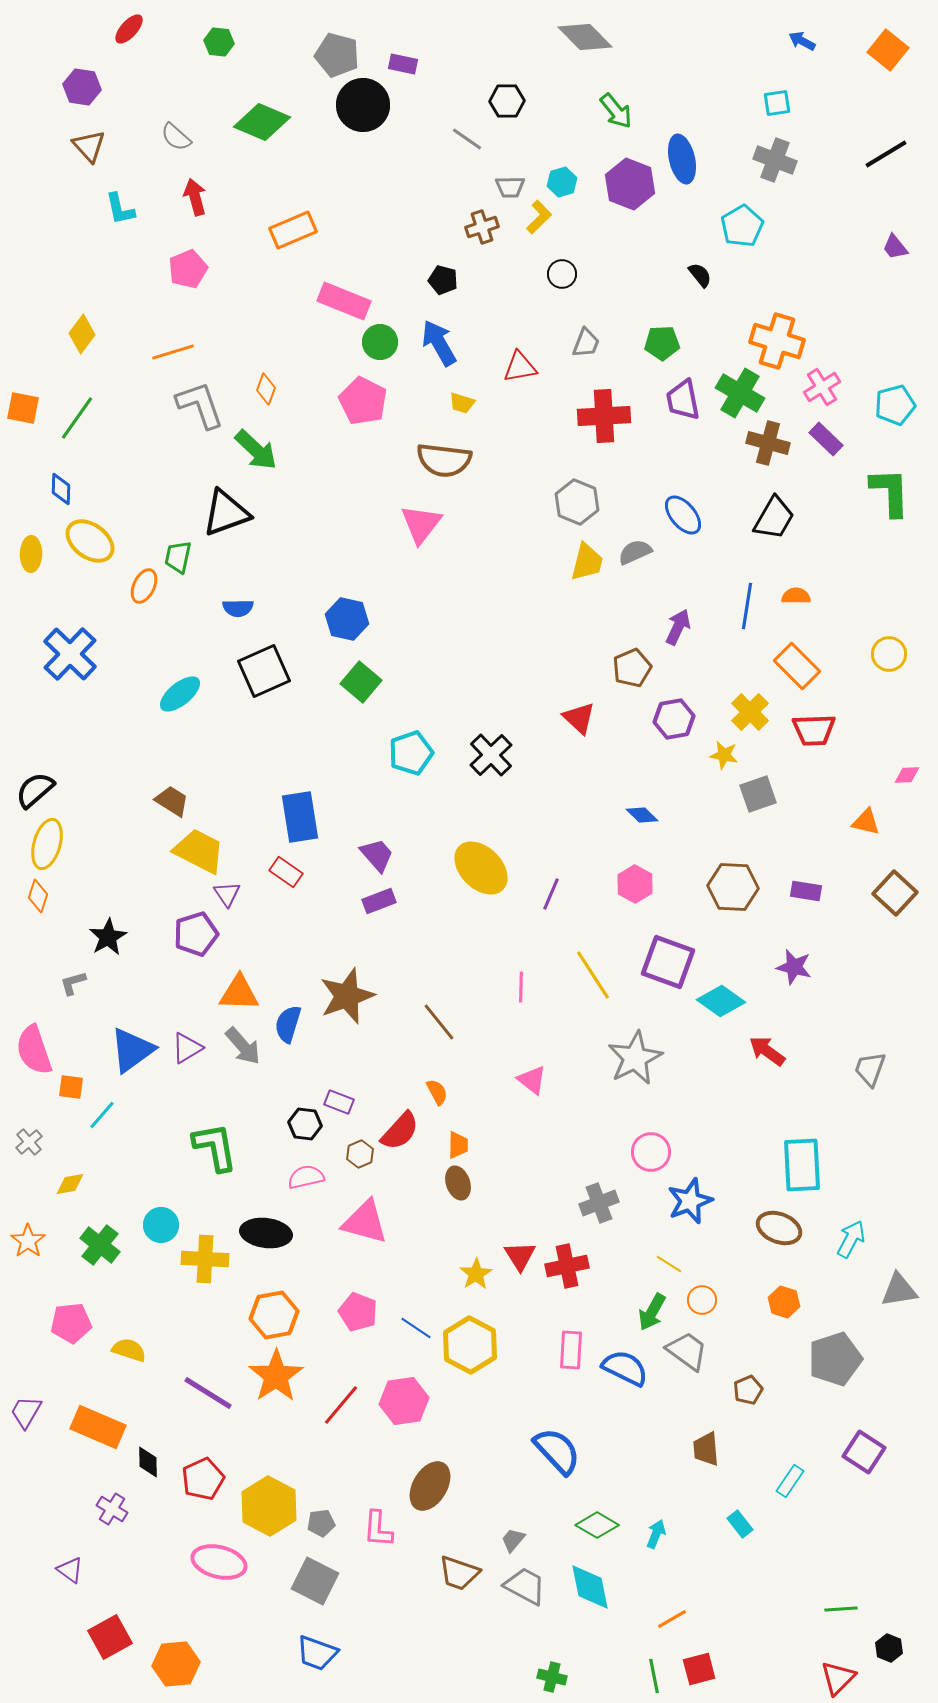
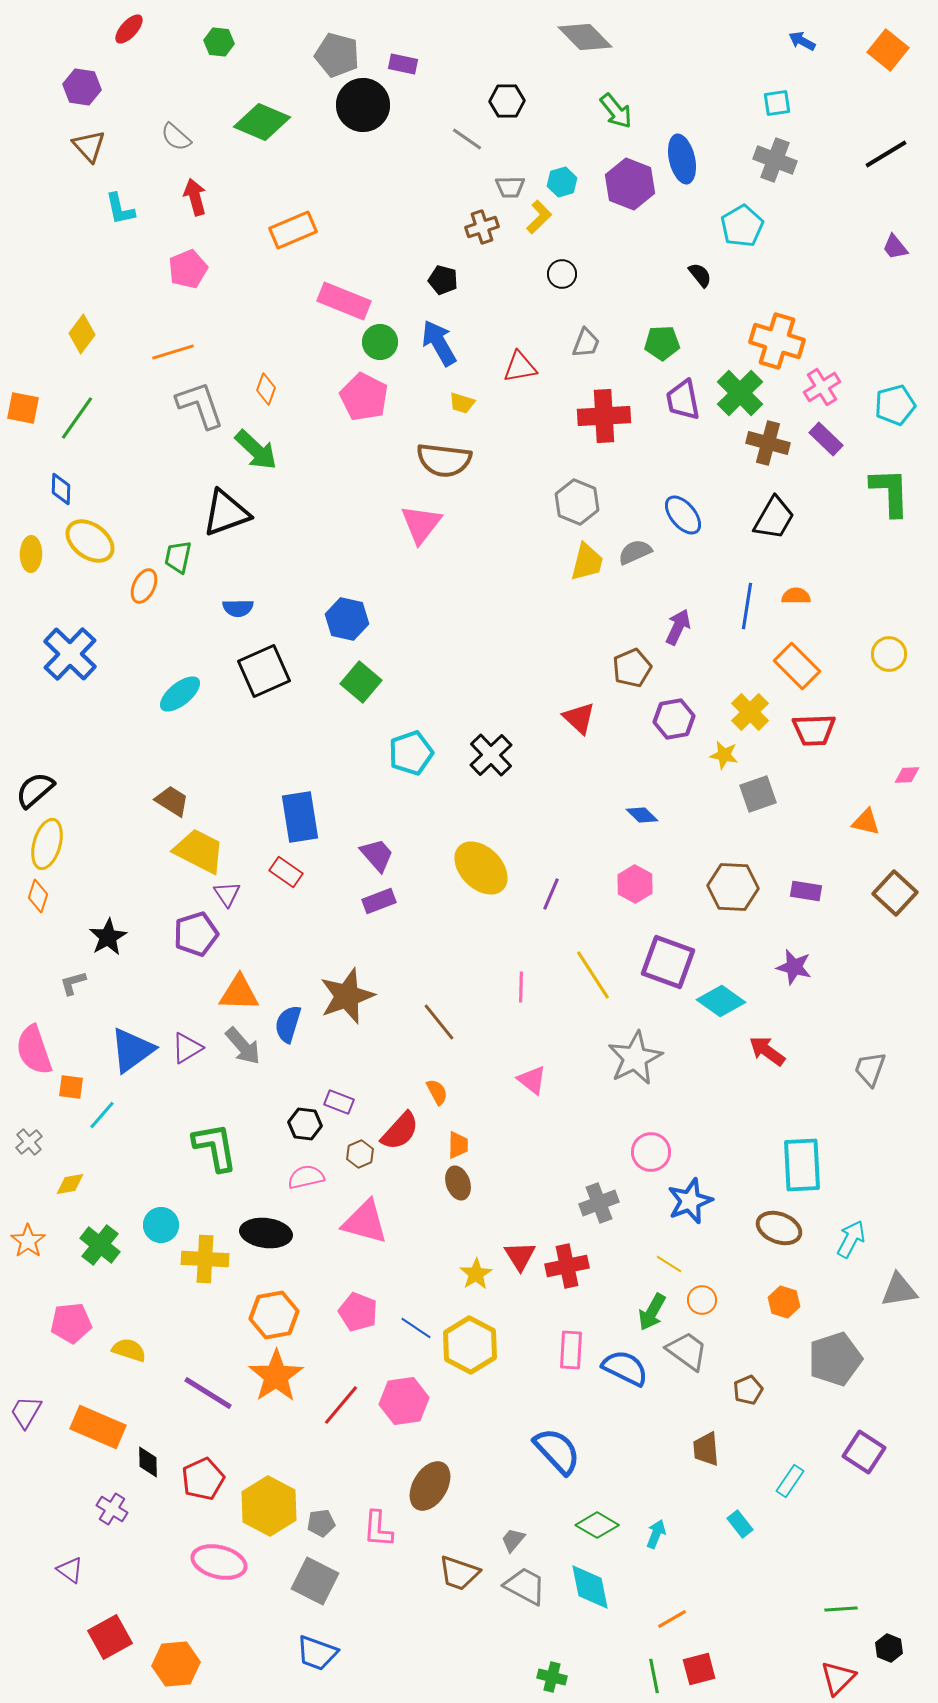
green cross at (740, 393): rotated 15 degrees clockwise
pink pentagon at (363, 401): moved 1 px right, 4 px up
